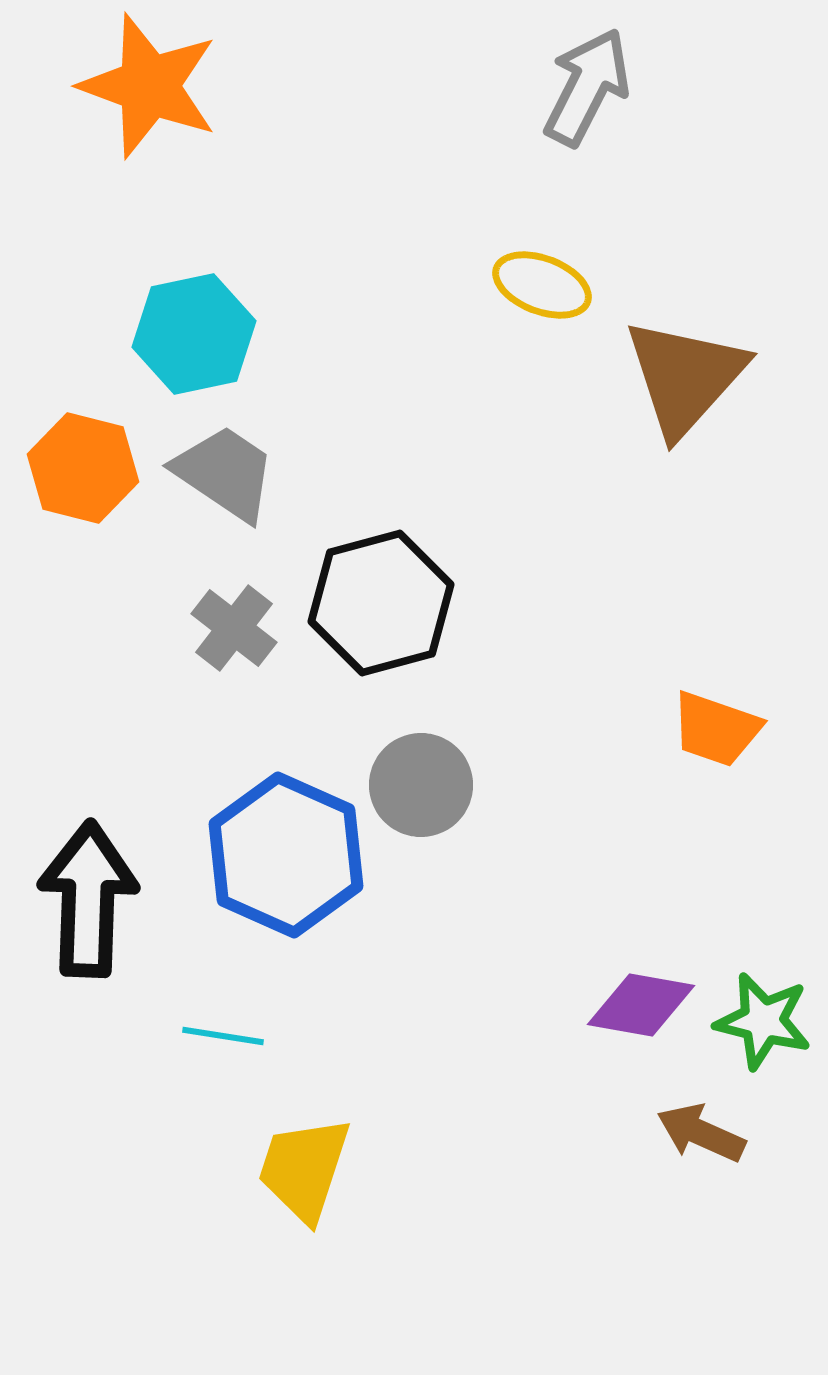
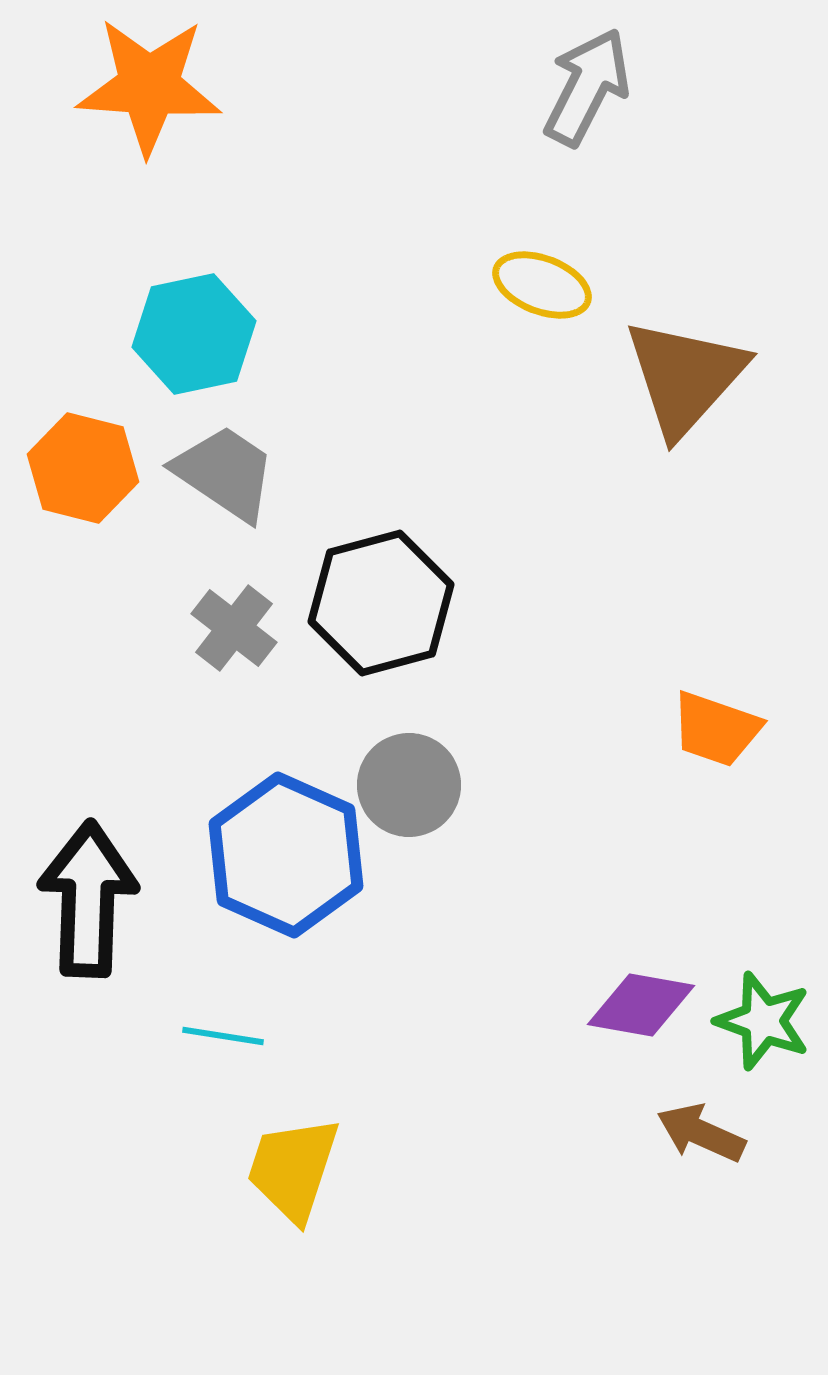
orange star: rotated 16 degrees counterclockwise
gray circle: moved 12 px left
green star: rotated 6 degrees clockwise
yellow trapezoid: moved 11 px left
